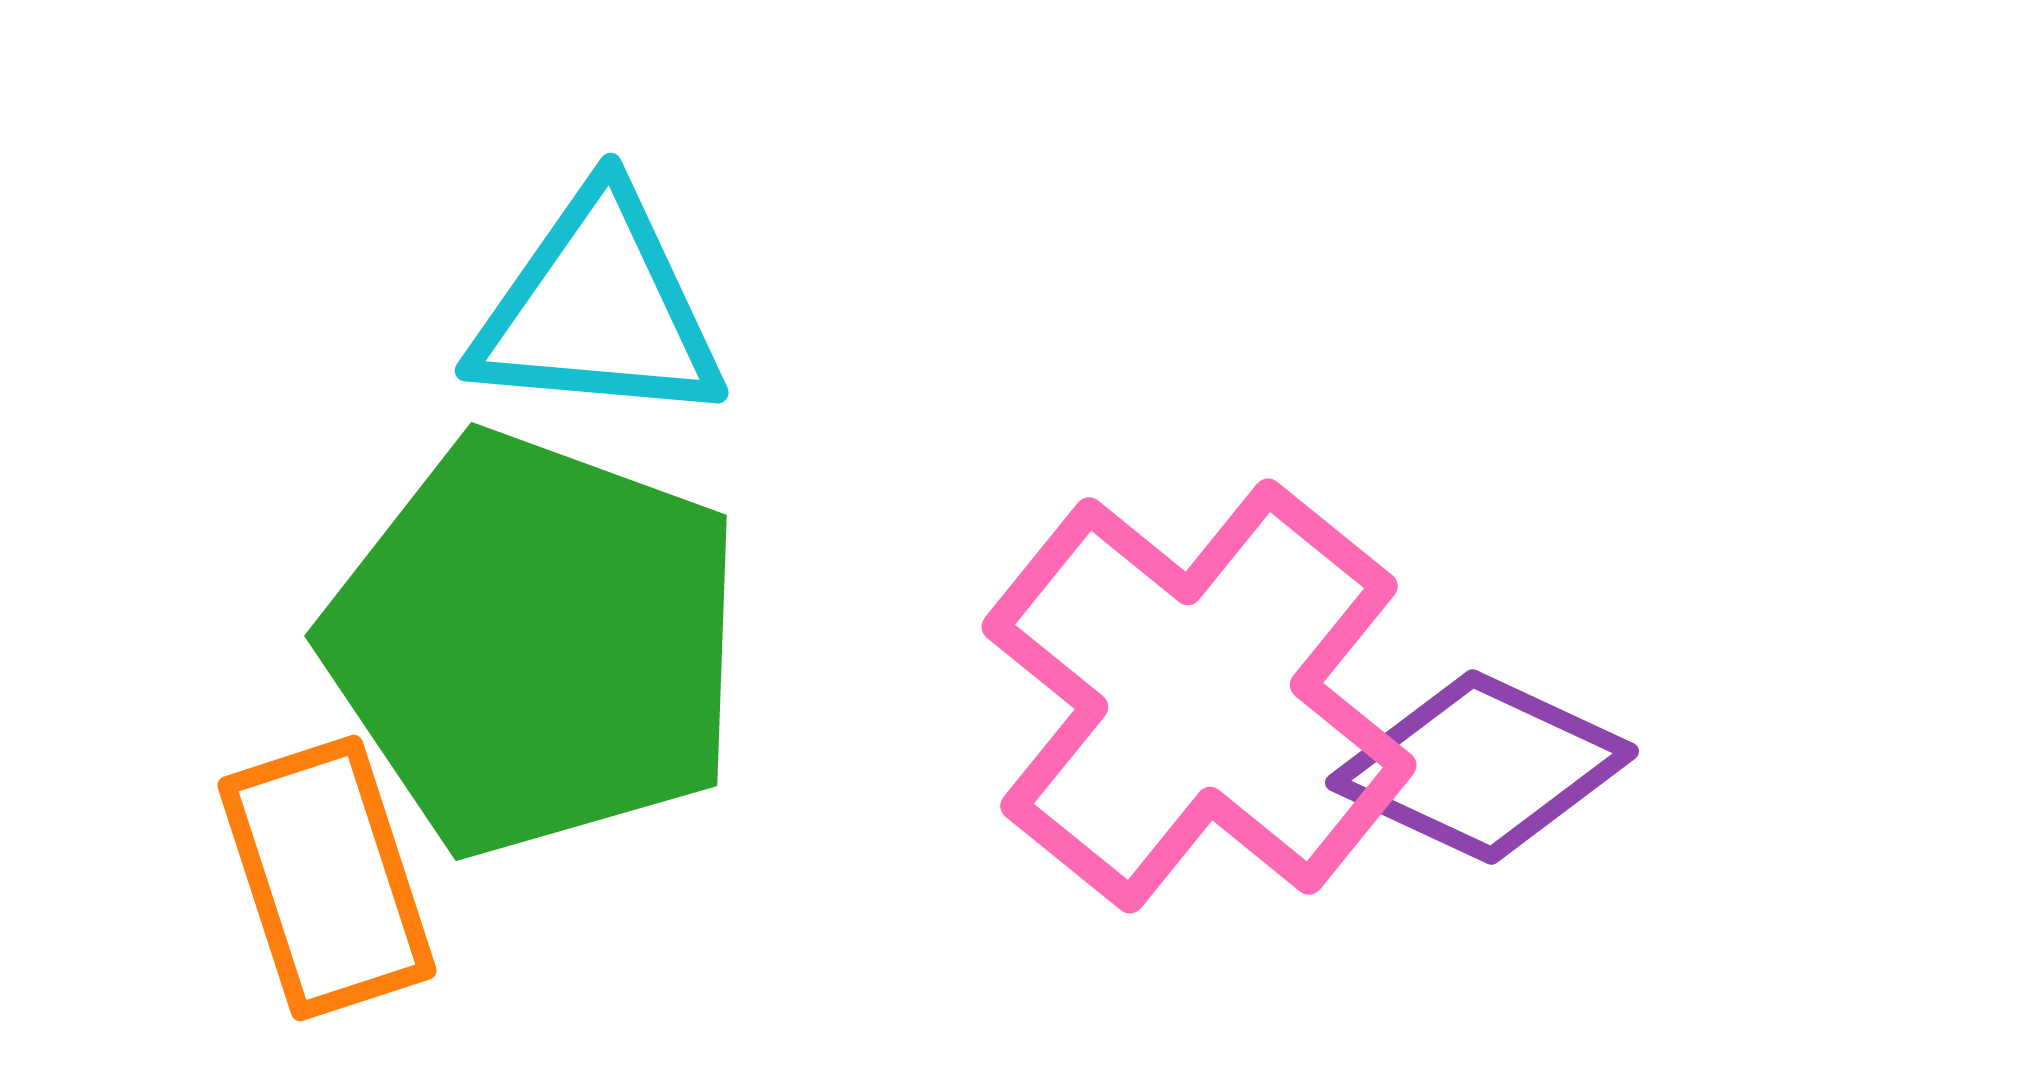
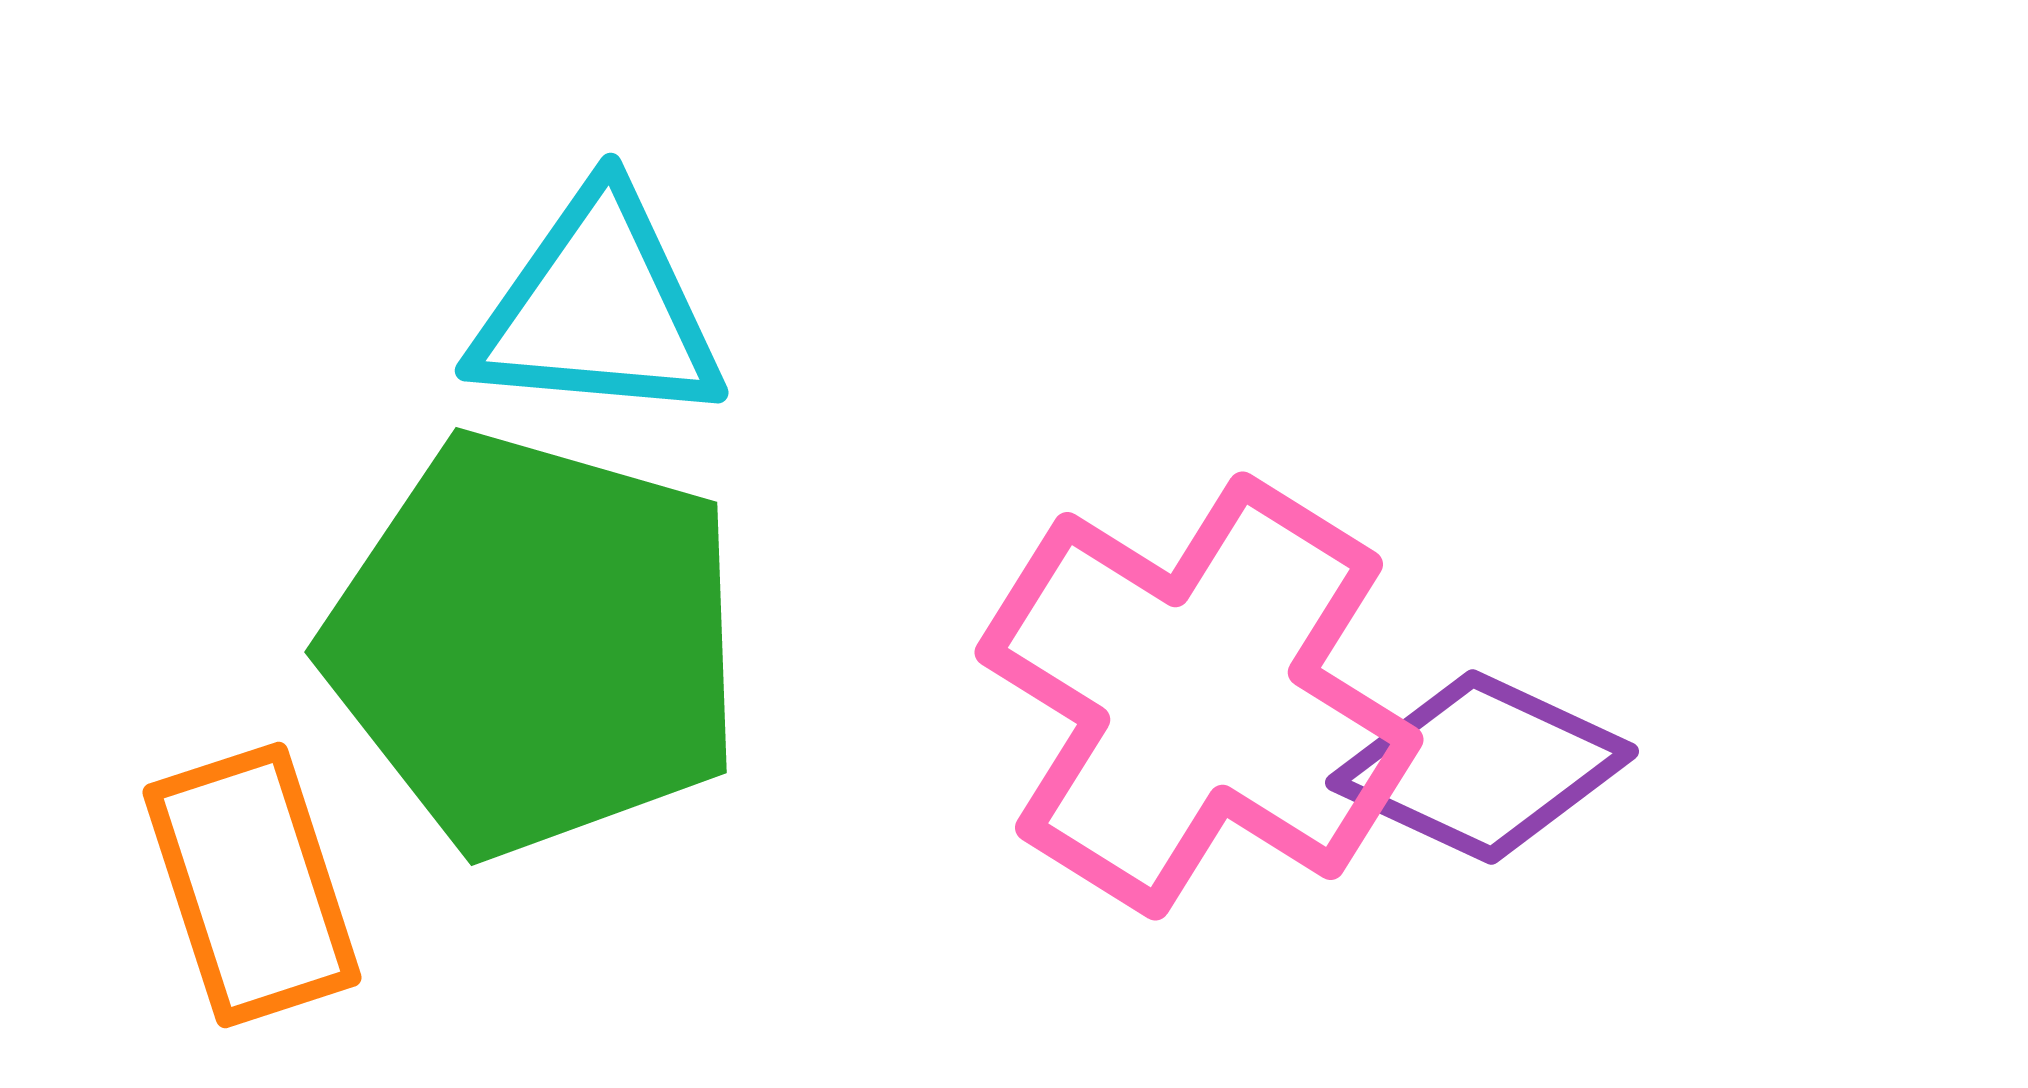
green pentagon: rotated 4 degrees counterclockwise
pink cross: rotated 7 degrees counterclockwise
orange rectangle: moved 75 px left, 7 px down
